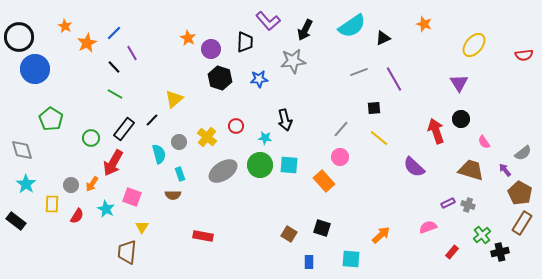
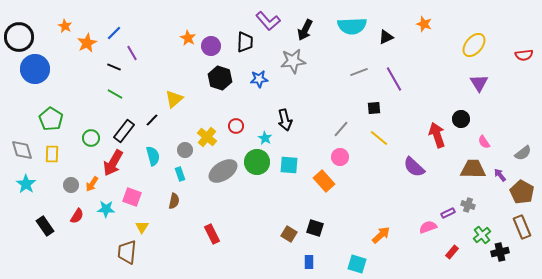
cyan semicircle at (352, 26): rotated 32 degrees clockwise
black triangle at (383, 38): moved 3 px right, 1 px up
purple circle at (211, 49): moved 3 px up
black line at (114, 67): rotated 24 degrees counterclockwise
purple triangle at (459, 83): moved 20 px right
black rectangle at (124, 129): moved 2 px down
red arrow at (436, 131): moved 1 px right, 4 px down
cyan star at (265, 138): rotated 24 degrees clockwise
gray circle at (179, 142): moved 6 px right, 8 px down
cyan semicircle at (159, 154): moved 6 px left, 2 px down
green circle at (260, 165): moved 3 px left, 3 px up
brown trapezoid at (471, 170): moved 2 px right, 1 px up; rotated 16 degrees counterclockwise
purple arrow at (505, 170): moved 5 px left, 5 px down
brown pentagon at (520, 193): moved 2 px right, 1 px up
brown semicircle at (173, 195): moved 1 px right, 6 px down; rotated 77 degrees counterclockwise
purple rectangle at (448, 203): moved 10 px down
yellow rectangle at (52, 204): moved 50 px up
cyan star at (106, 209): rotated 24 degrees counterclockwise
black rectangle at (16, 221): moved 29 px right, 5 px down; rotated 18 degrees clockwise
brown rectangle at (522, 223): moved 4 px down; rotated 55 degrees counterclockwise
black square at (322, 228): moved 7 px left
red rectangle at (203, 236): moved 9 px right, 2 px up; rotated 54 degrees clockwise
cyan square at (351, 259): moved 6 px right, 5 px down; rotated 12 degrees clockwise
